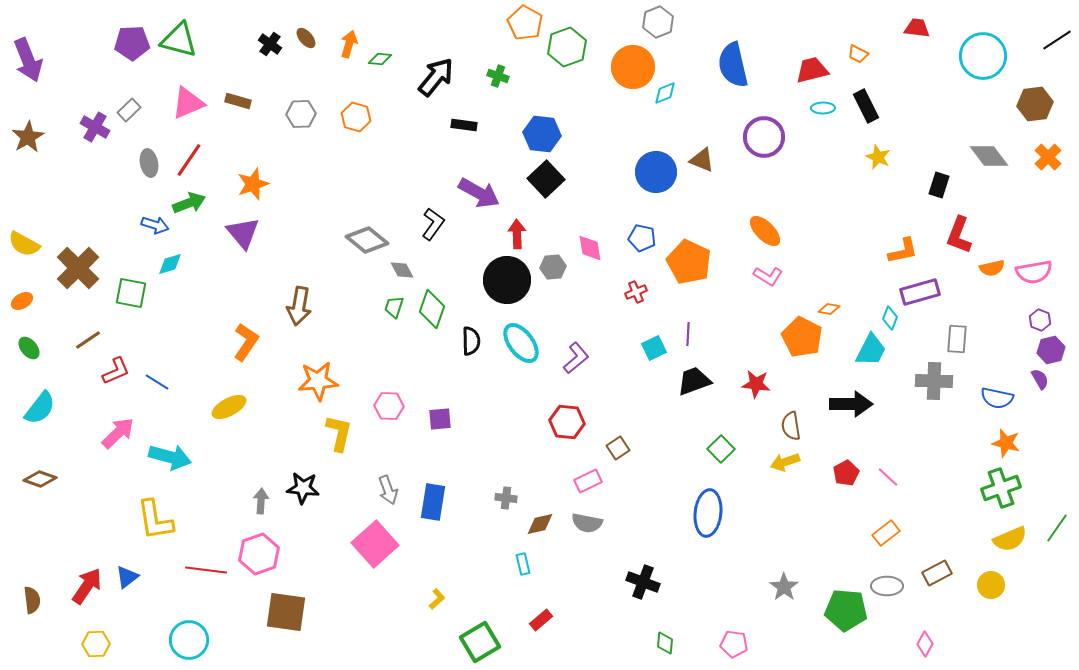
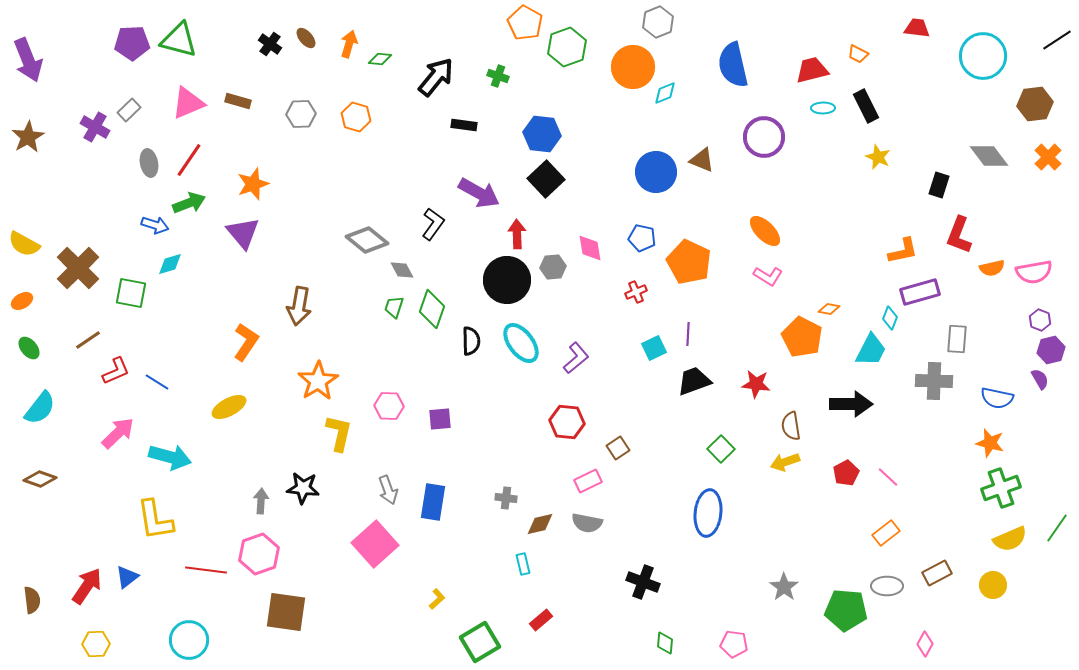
orange star at (318, 381): rotated 27 degrees counterclockwise
orange star at (1006, 443): moved 16 px left
yellow circle at (991, 585): moved 2 px right
